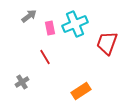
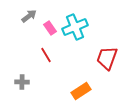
cyan cross: moved 3 px down
pink rectangle: rotated 24 degrees counterclockwise
red trapezoid: moved 15 px down
red line: moved 1 px right, 2 px up
gray cross: rotated 32 degrees clockwise
